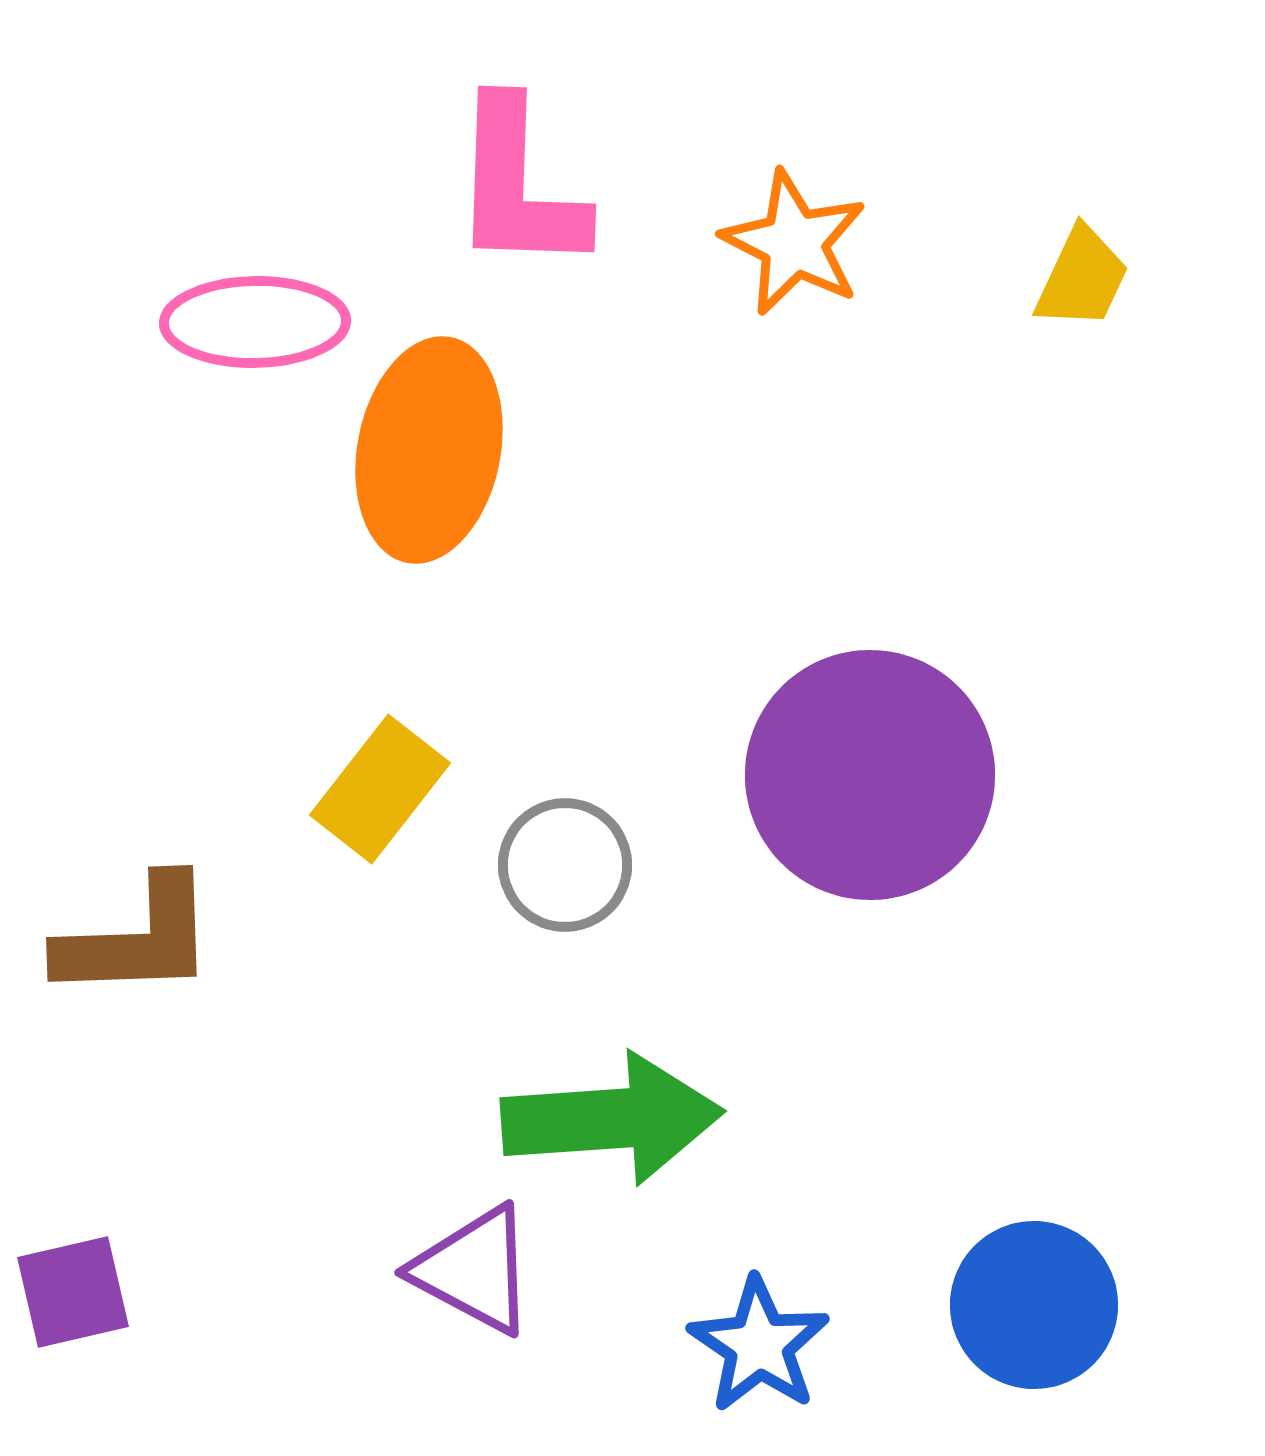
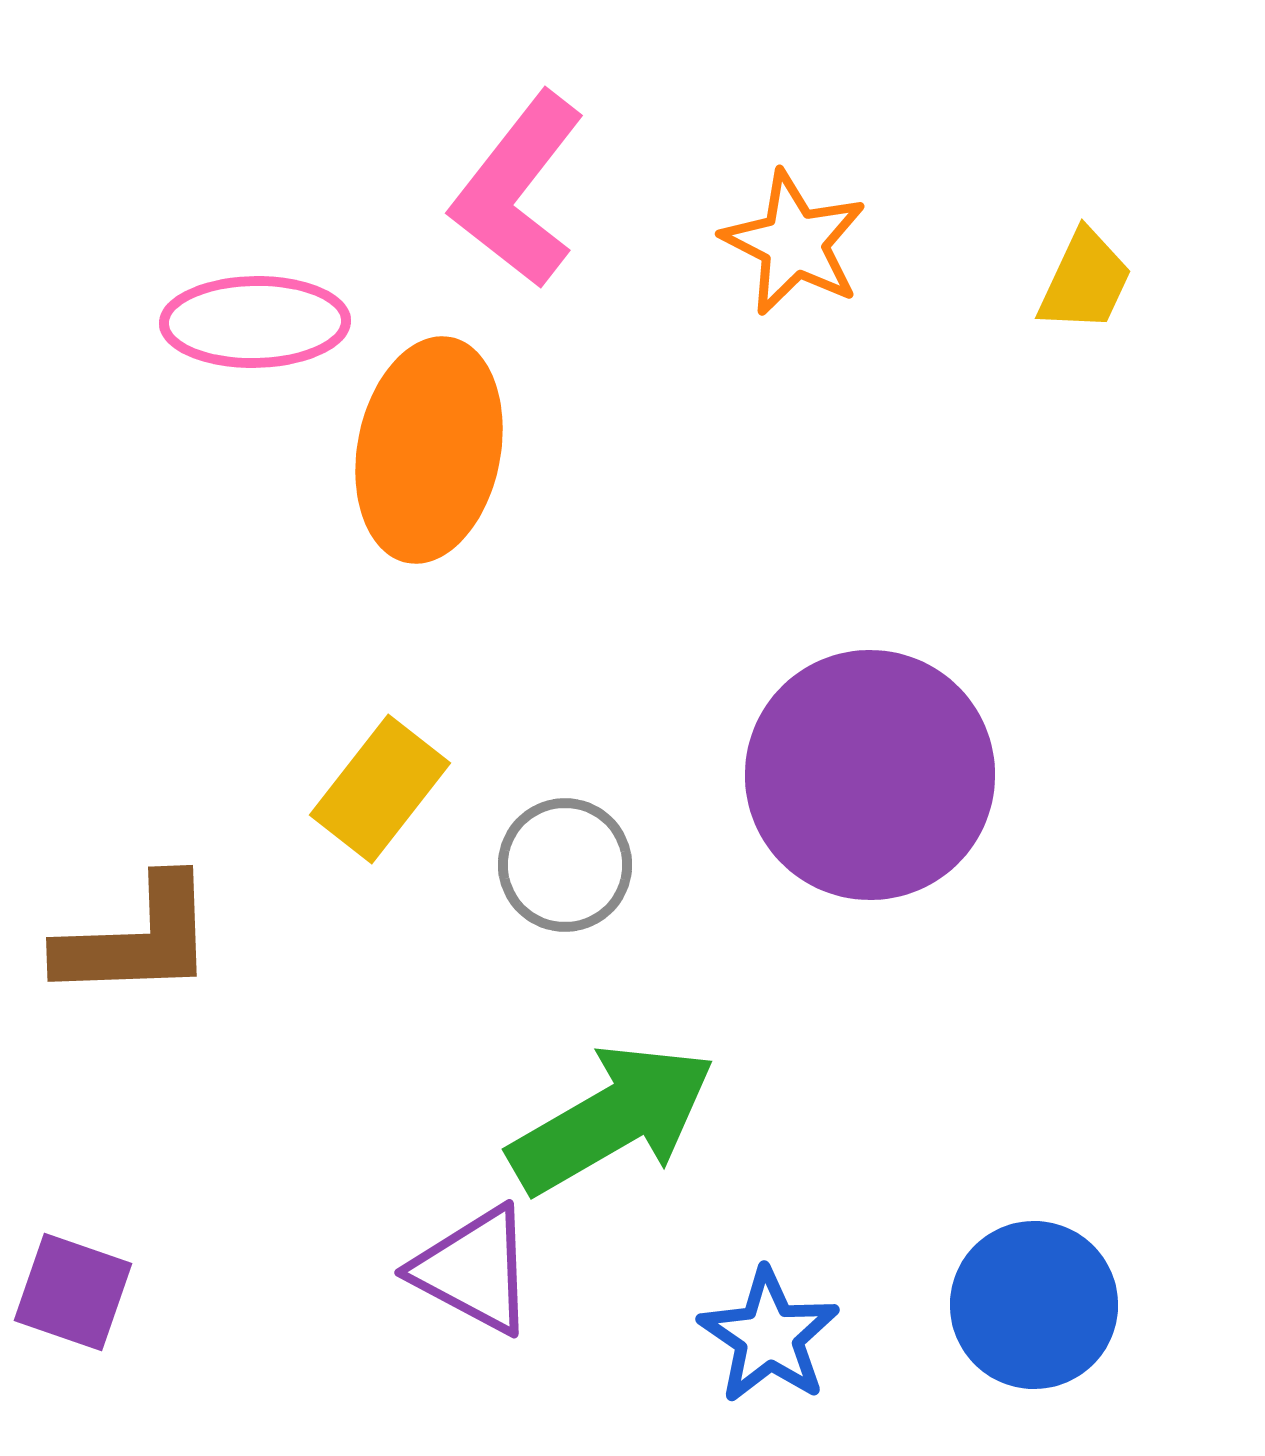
pink L-shape: moved 4 px down; rotated 36 degrees clockwise
yellow trapezoid: moved 3 px right, 3 px down
green arrow: rotated 26 degrees counterclockwise
purple square: rotated 32 degrees clockwise
blue star: moved 10 px right, 9 px up
